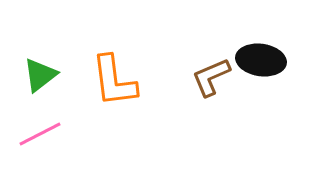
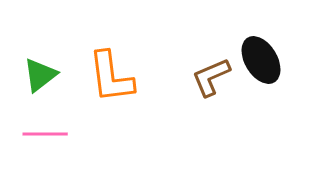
black ellipse: rotated 51 degrees clockwise
orange L-shape: moved 3 px left, 4 px up
pink line: moved 5 px right; rotated 27 degrees clockwise
